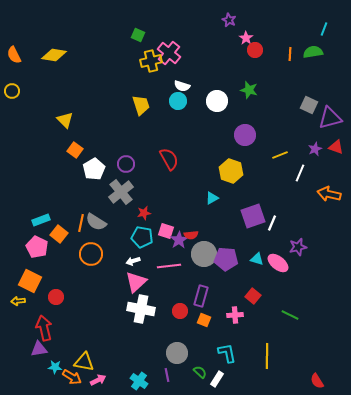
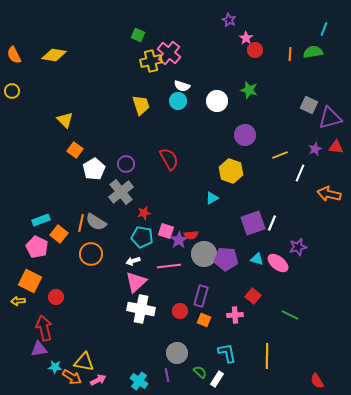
red triangle at (336, 147): rotated 14 degrees counterclockwise
purple square at (253, 216): moved 7 px down
